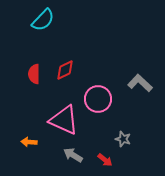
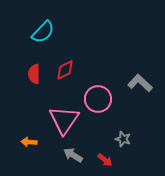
cyan semicircle: moved 12 px down
pink triangle: rotated 40 degrees clockwise
